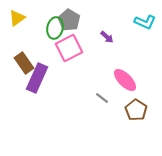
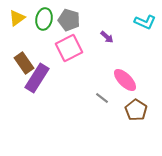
gray pentagon: rotated 15 degrees counterclockwise
green ellipse: moved 11 px left, 9 px up
purple rectangle: rotated 8 degrees clockwise
